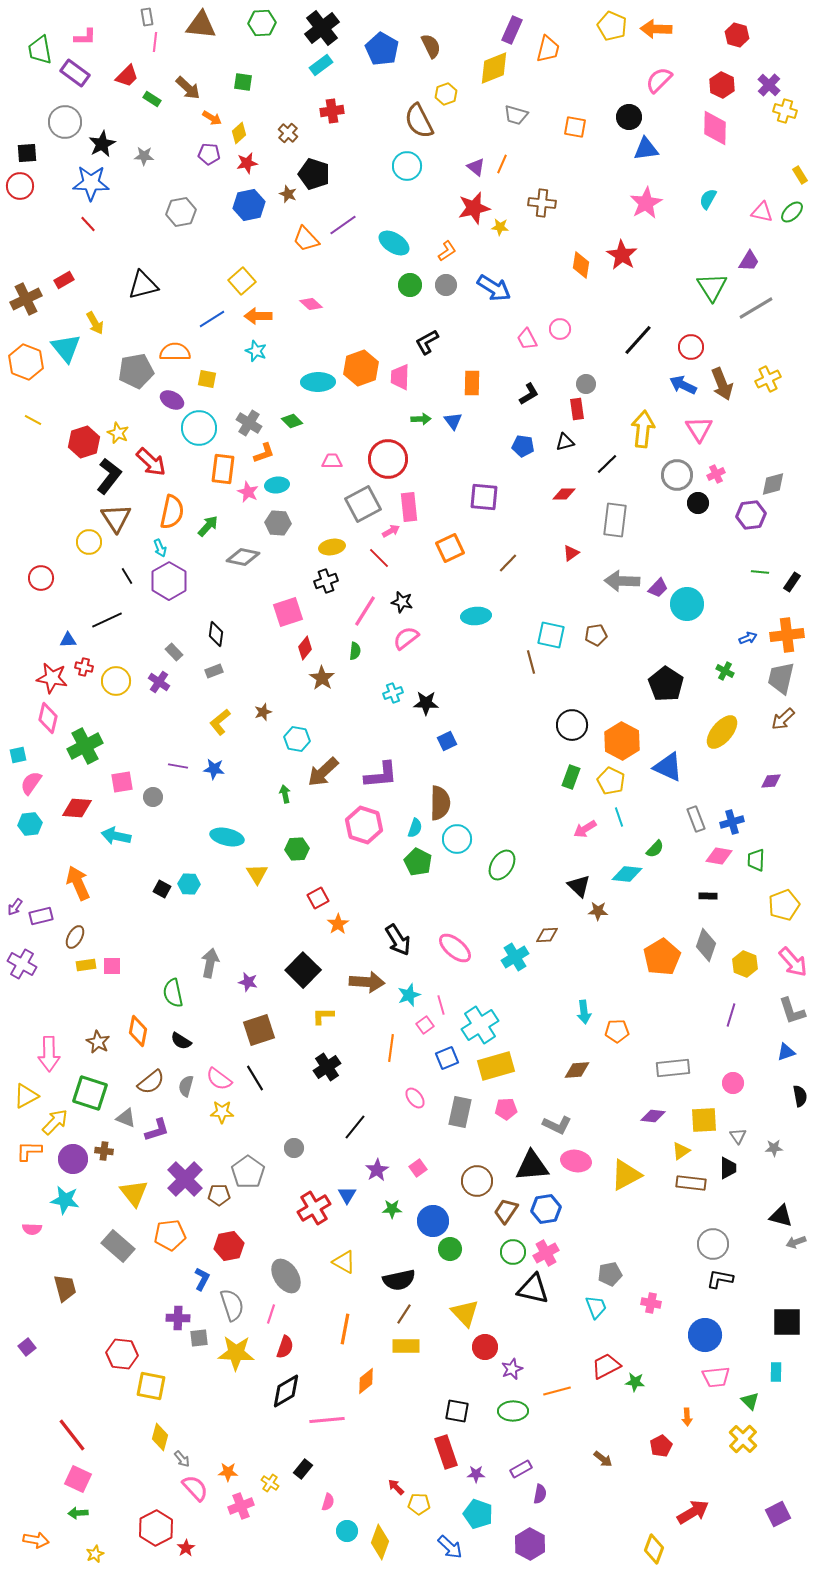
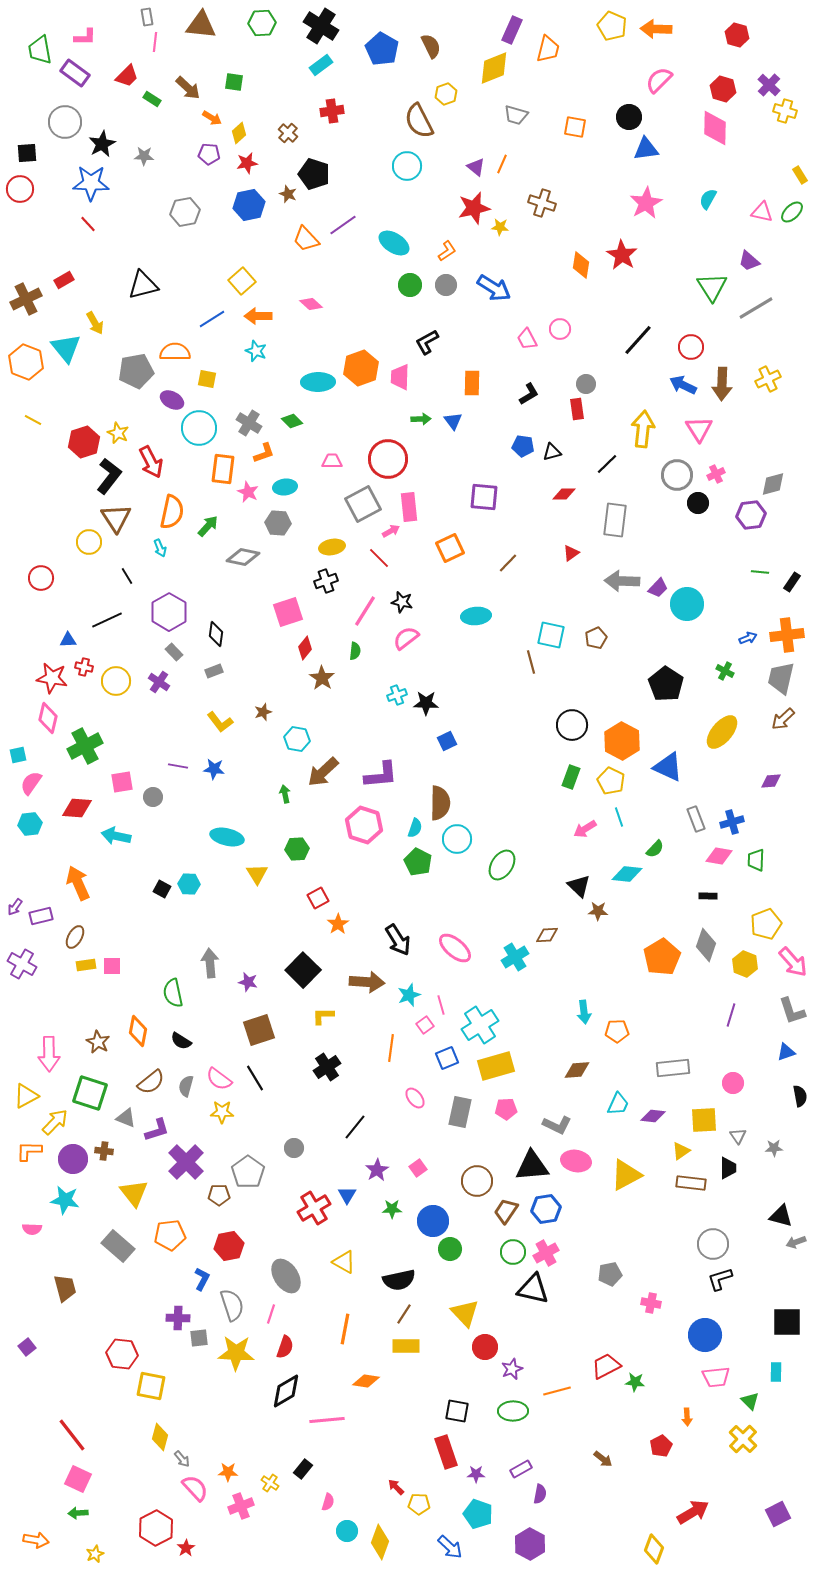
black cross at (322, 28): moved 1 px left, 2 px up; rotated 20 degrees counterclockwise
green square at (243, 82): moved 9 px left
red hexagon at (722, 85): moved 1 px right, 4 px down; rotated 10 degrees counterclockwise
red circle at (20, 186): moved 3 px down
brown cross at (542, 203): rotated 12 degrees clockwise
gray hexagon at (181, 212): moved 4 px right
purple trapezoid at (749, 261): rotated 100 degrees clockwise
brown arrow at (722, 384): rotated 24 degrees clockwise
black triangle at (565, 442): moved 13 px left, 10 px down
red arrow at (151, 462): rotated 20 degrees clockwise
cyan ellipse at (277, 485): moved 8 px right, 2 px down
purple hexagon at (169, 581): moved 31 px down
brown pentagon at (596, 635): moved 3 px down; rotated 15 degrees counterclockwise
cyan cross at (393, 693): moved 4 px right, 2 px down
yellow L-shape at (220, 722): rotated 88 degrees counterclockwise
yellow pentagon at (784, 905): moved 18 px left, 19 px down
gray arrow at (210, 963): rotated 16 degrees counterclockwise
purple cross at (185, 1179): moved 1 px right, 17 px up
black L-shape at (720, 1279): rotated 28 degrees counterclockwise
cyan trapezoid at (596, 1307): moved 22 px right, 203 px up; rotated 45 degrees clockwise
orange diamond at (366, 1381): rotated 48 degrees clockwise
